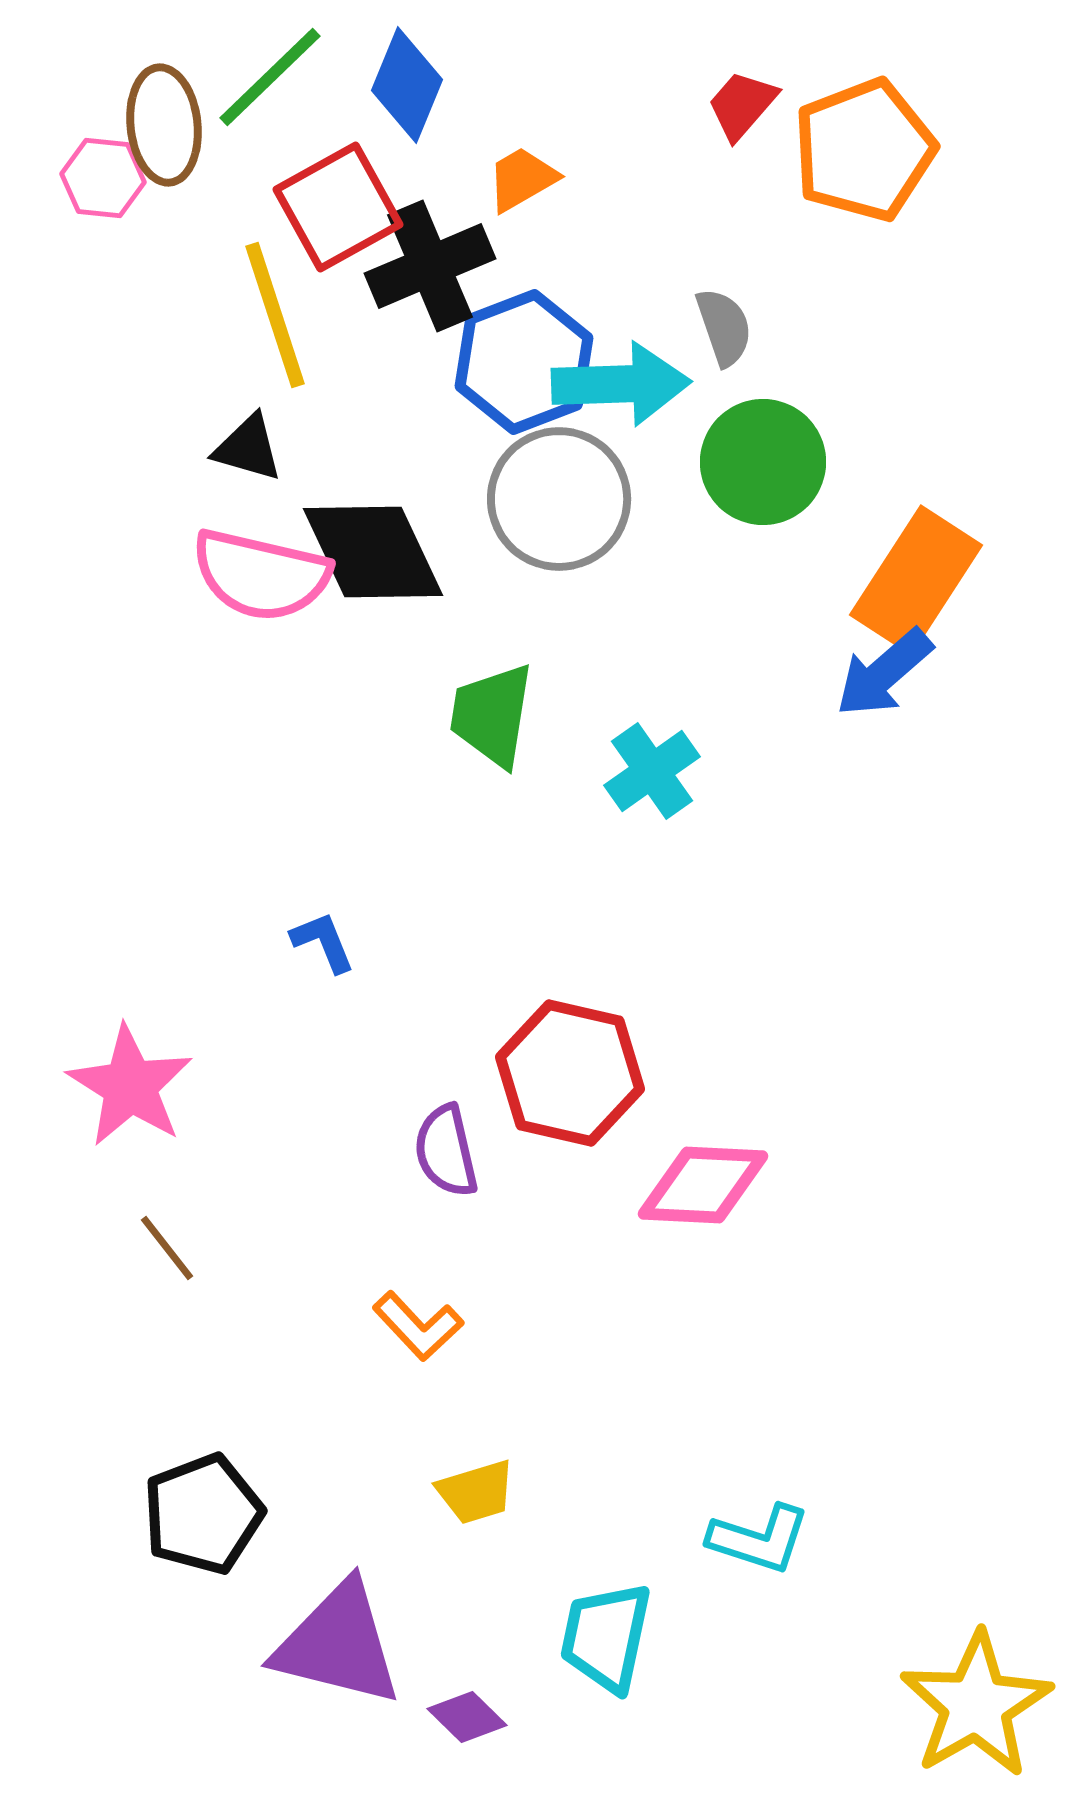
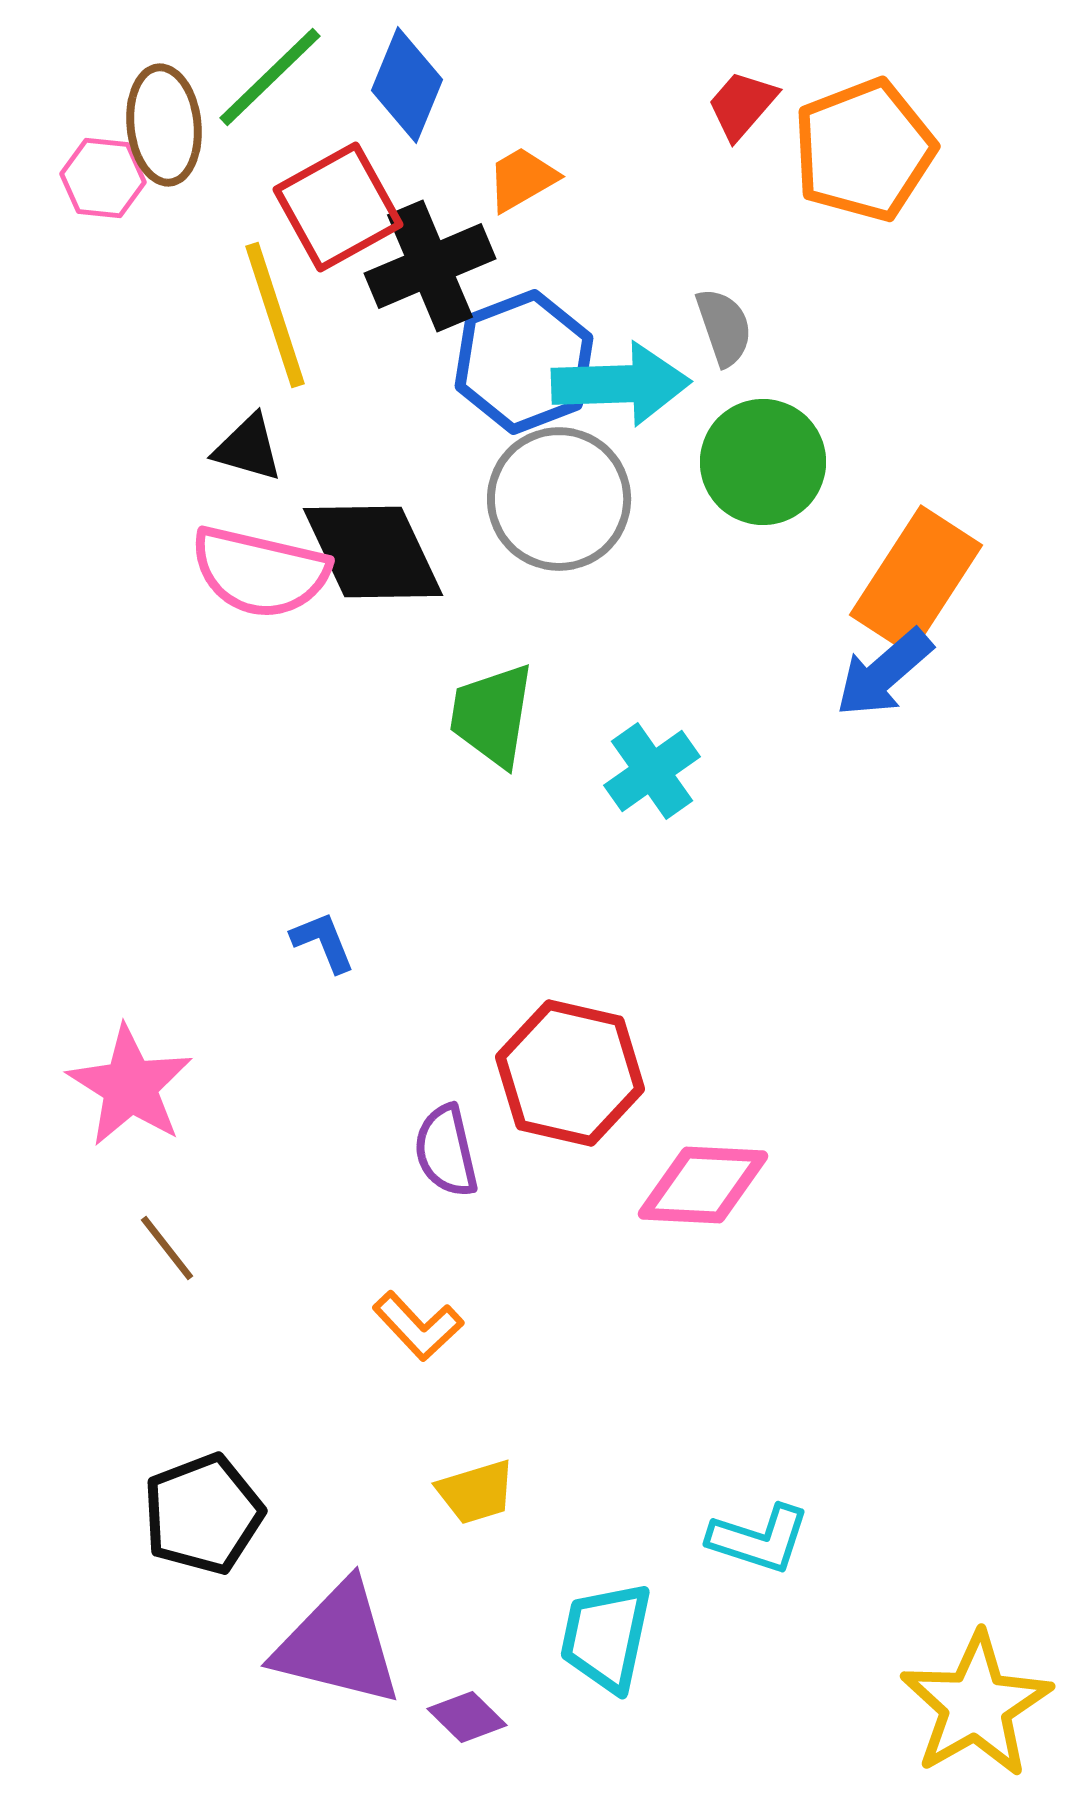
pink semicircle: moved 1 px left, 3 px up
